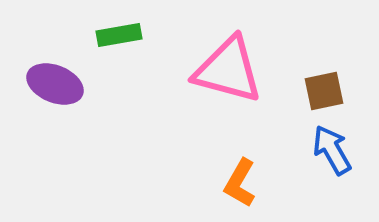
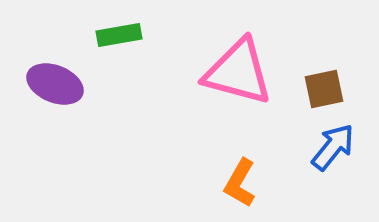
pink triangle: moved 10 px right, 2 px down
brown square: moved 2 px up
blue arrow: moved 1 px right, 3 px up; rotated 69 degrees clockwise
